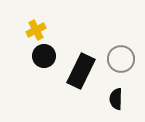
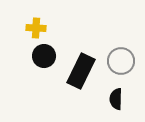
yellow cross: moved 2 px up; rotated 30 degrees clockwise
gray circle: moved 2 px down
